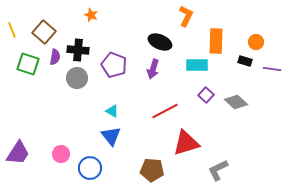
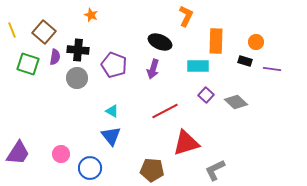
cyan rectangle: moved 1 px right, 1 px down
gray L-shape: moved 3 px left
